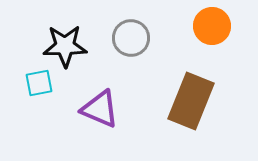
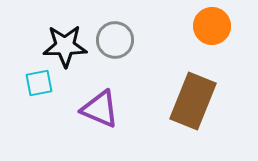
gray circle: moved 16 px left, 2 px down
brown rectangle: moved 2 px right
